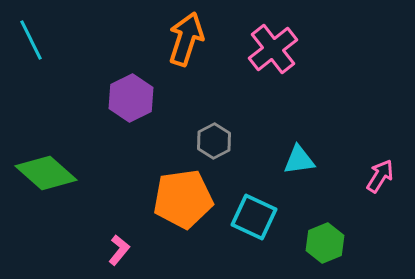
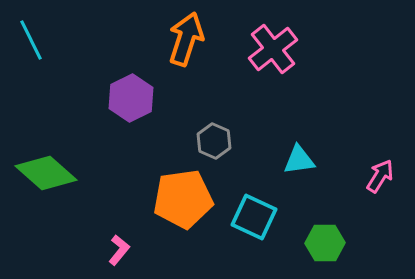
gray hexagon: rotated 8 degrees counterclockwise
green hexagon: rotated 21 degrees clockwise
